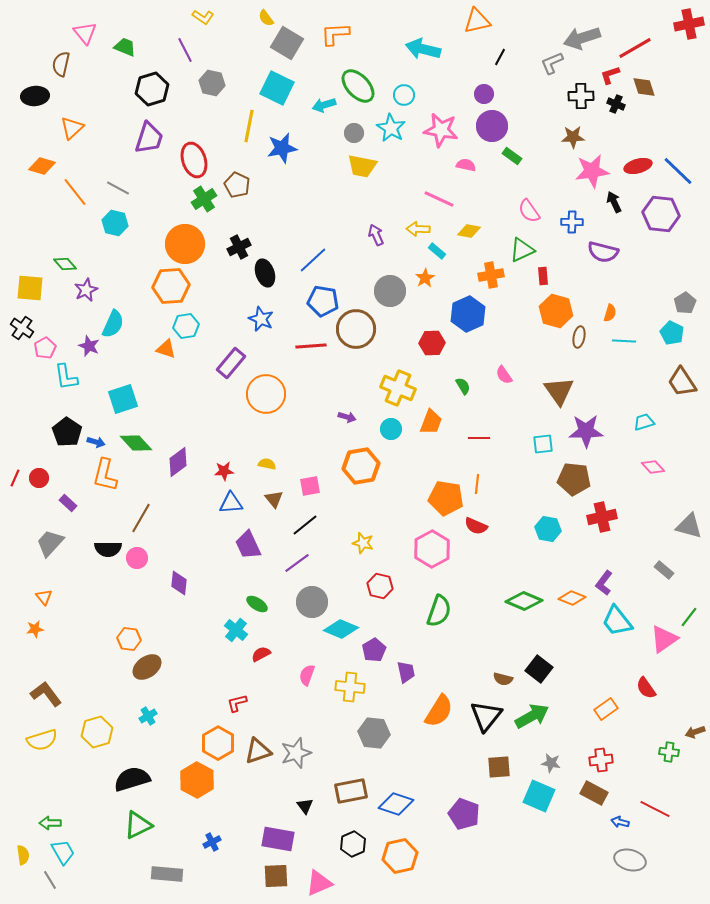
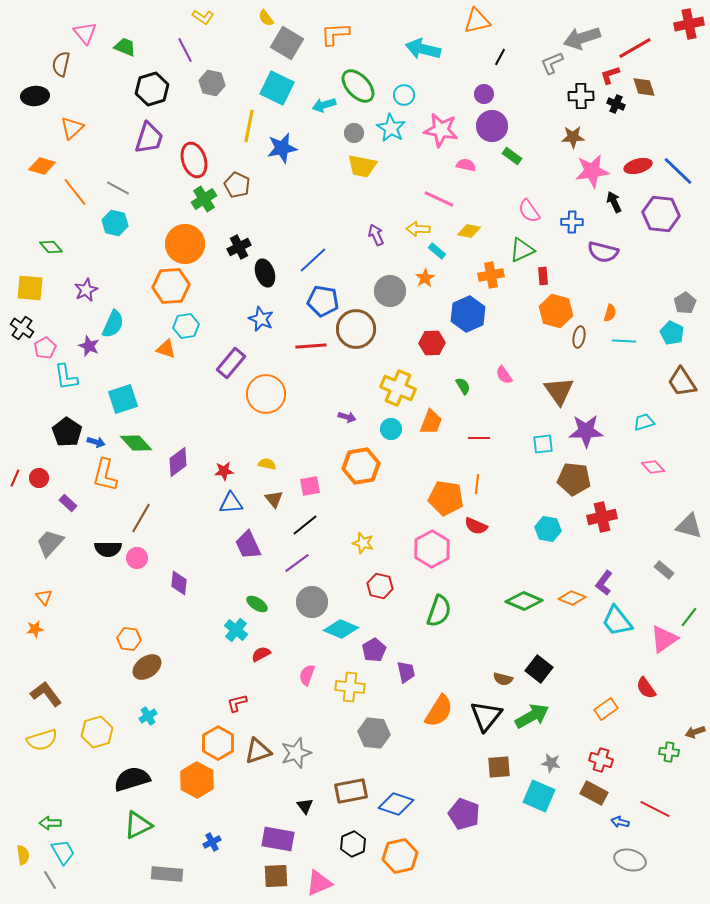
green diamond at (65, 264): moved 14 px left, 17 px up
red cross at (601, 760): rotated 25 degrees clockwise
